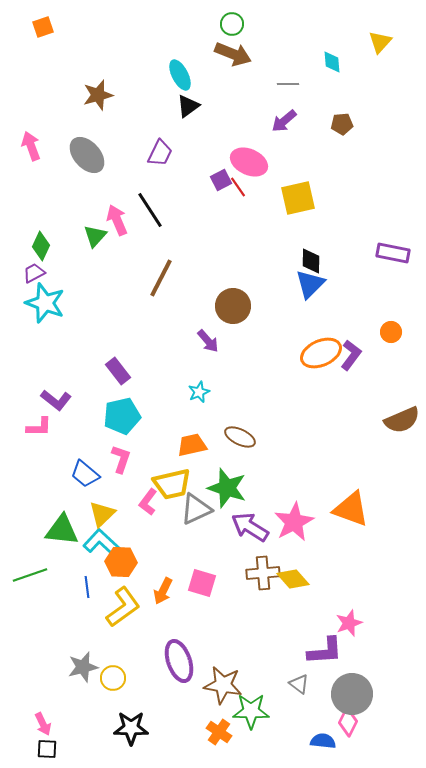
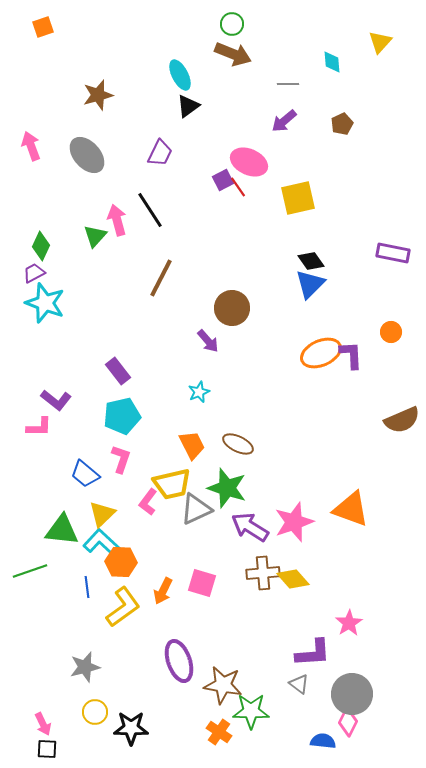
brown pentagon at (342, 124): rotated 20 degrees counterclockwise
purple square at (221, 180): moved 2 px right
pink arrow at (117, 220): rotated 8 degrees clockwise
black diamond at (311, 261): rotated 36 degrees counterclockwise
brown circle at (233, 306): moved 1 px left, 2 px down
purple L-shape at (351, 355): rotated 40 degrees counterclockwise
brown ellipse at (240, 437): moved 2 px left, 7 px down
orange trapezoid at (192, 445): rotated 76 degrees clockwise
pink star at (294, 522): rotated 9 degrees clockwise
green line at (30, 575): moved 4 px up
pink star at (349, 623): rotated 12 degrees counterclockwise
purple L-shape at (325, 651): moved 12 px left, 2 px down
gray star at (83, 667): moved 2 px right
yellow circle at (113, 678): moved 18 px left, 34 px down
